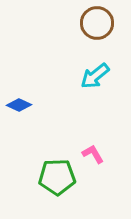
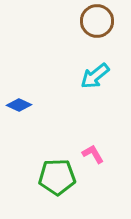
brown circle: moved 2 px up
